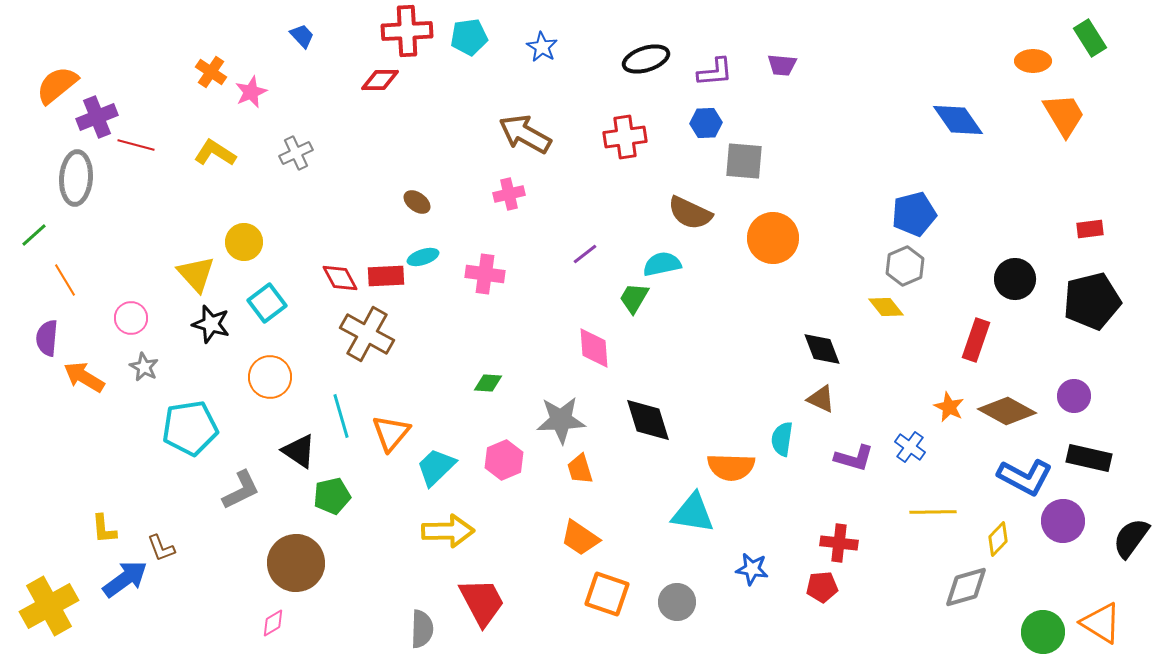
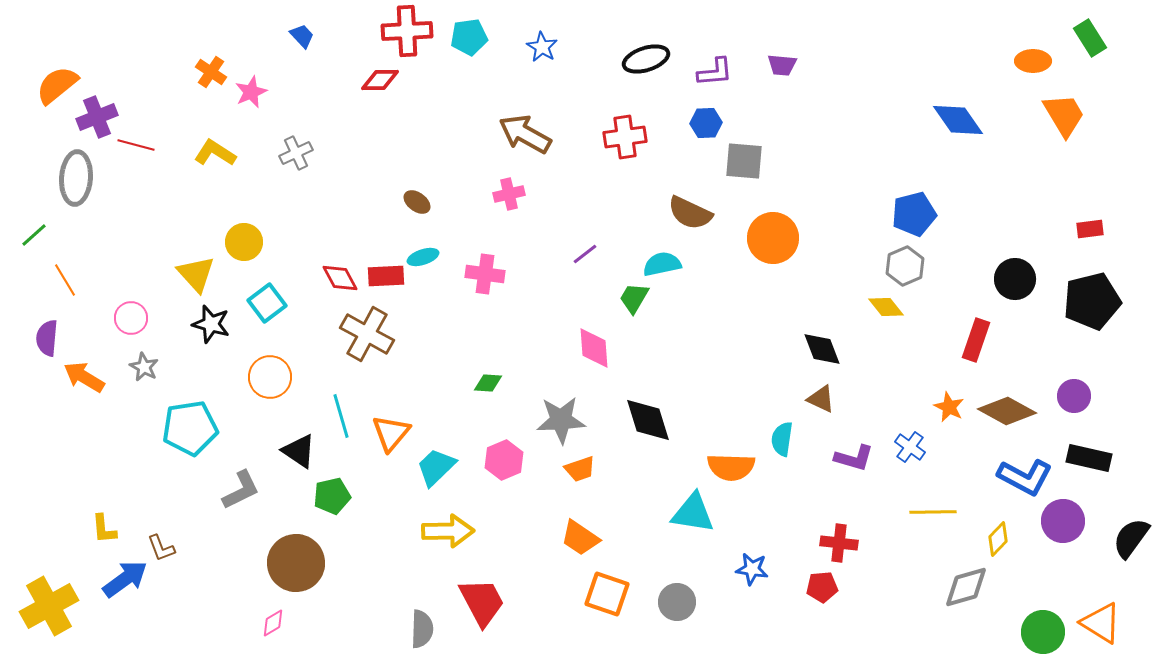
orange trapezoid at (580, 469): rotated 92 degrees counterclockwise
